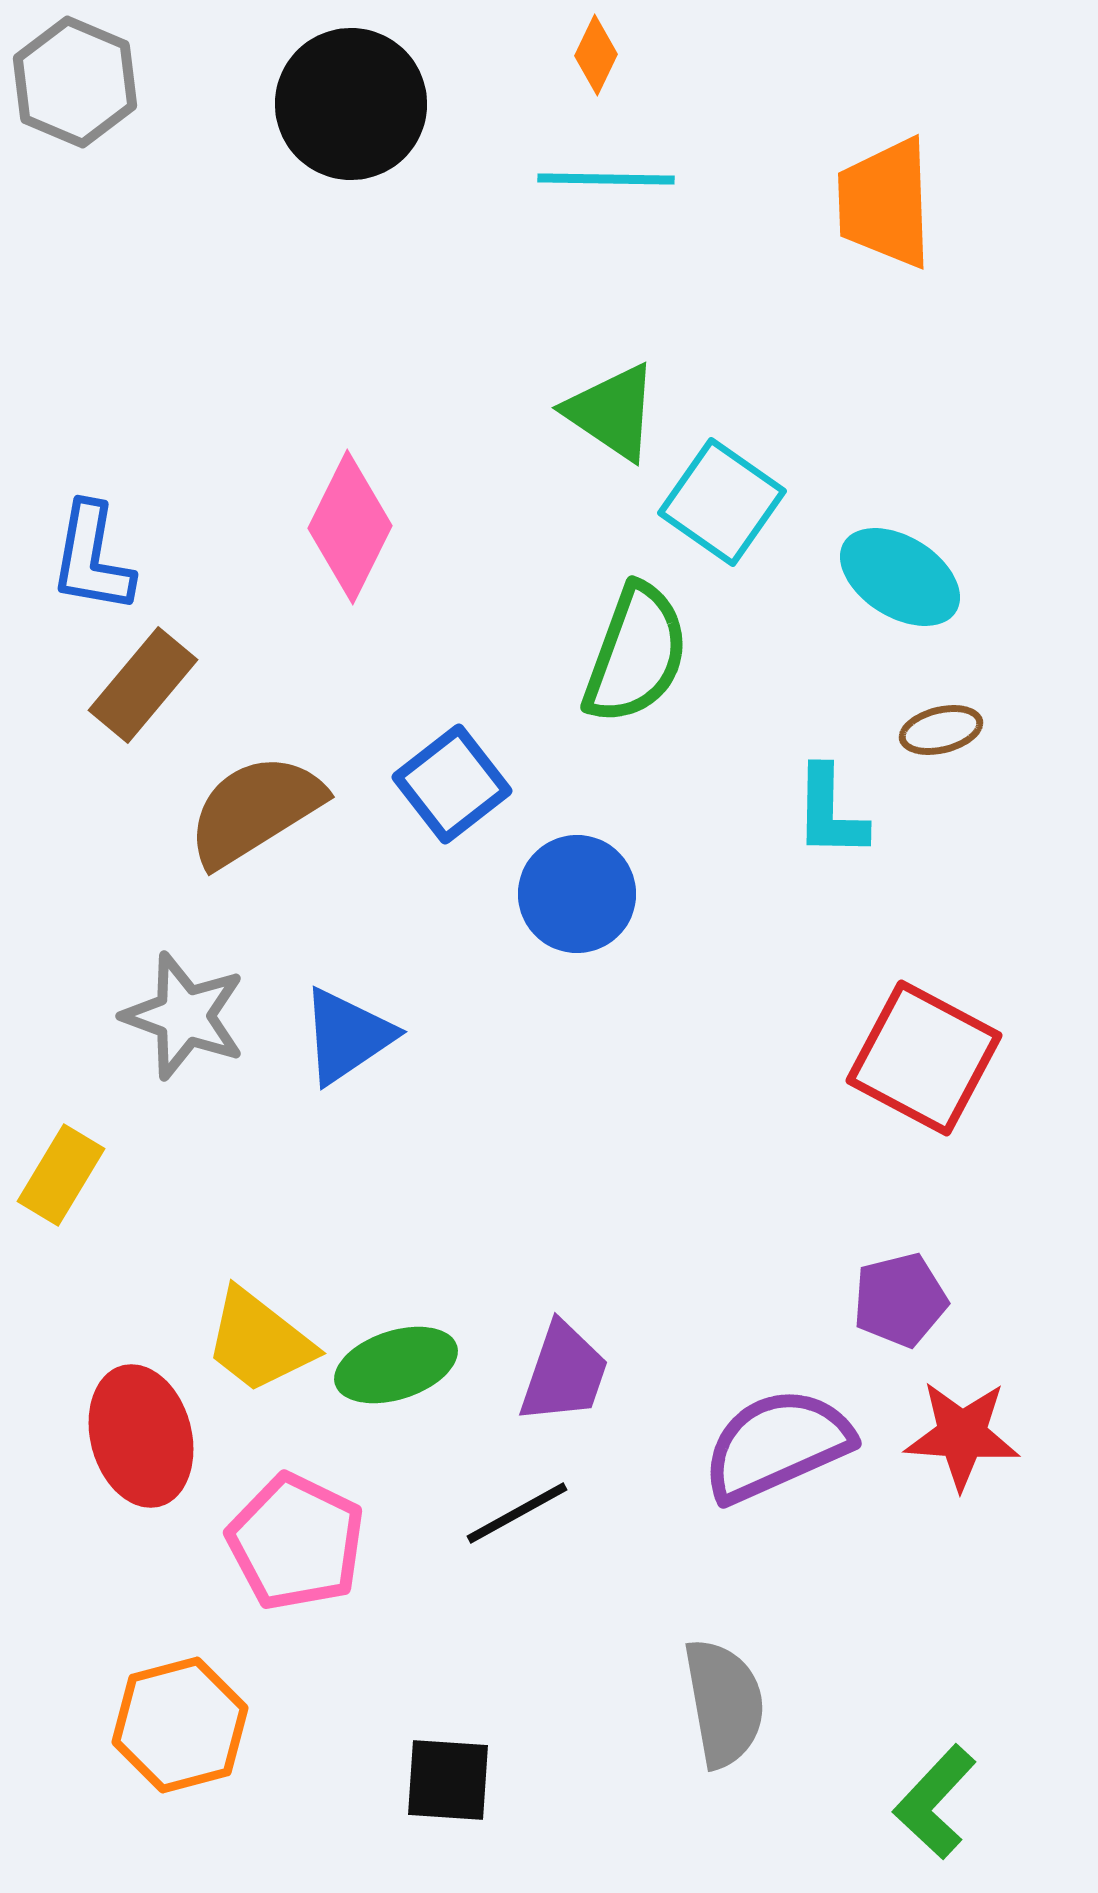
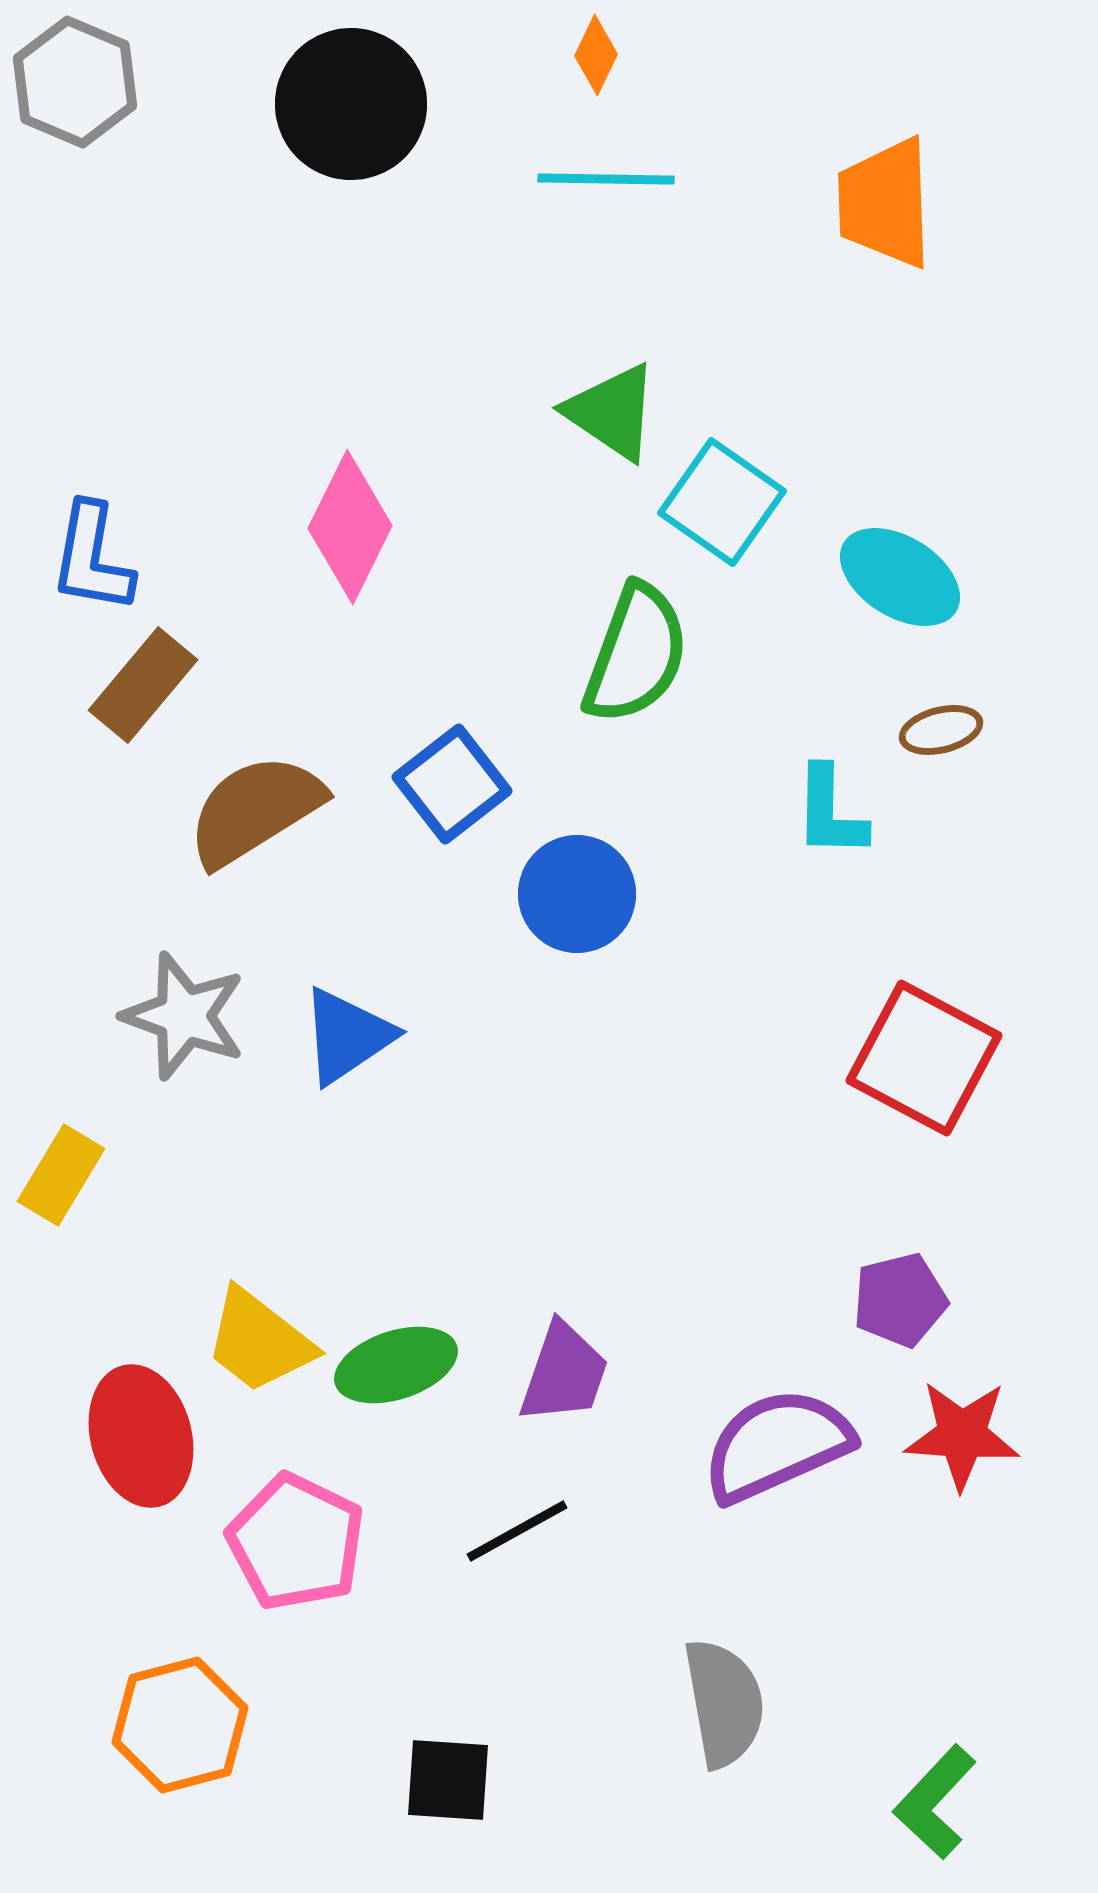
black line: moved 18 px down
